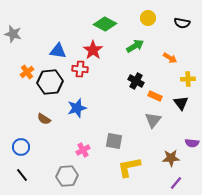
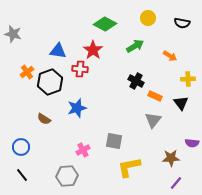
orange arrow: moved 2 px up
black hexagon: rotated 15 degrees counterclockwise
